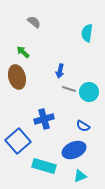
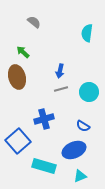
gray line: moved 8 px left; rotated 32 degrees counterclockwise
